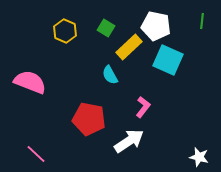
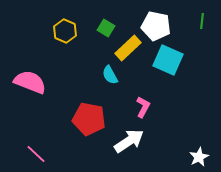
yellow rectangle: moved 1 px left, 1 px down
pink L-shape: rotated 10 degrees counterclockwise
white star: rotated 30 degrees clockwise
